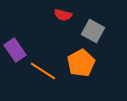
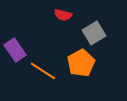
gray square: moved 1 px right, 2 px down; rotated 30 degrees clockwise
